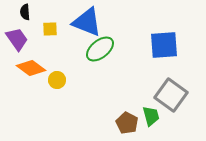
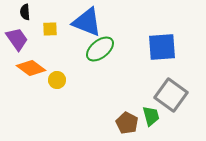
blue square: moved 2 px left, 2 px down
